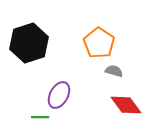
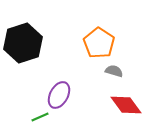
black hexagon: moved 6 px left
green line: rotated 24 degrees counterclockwise
